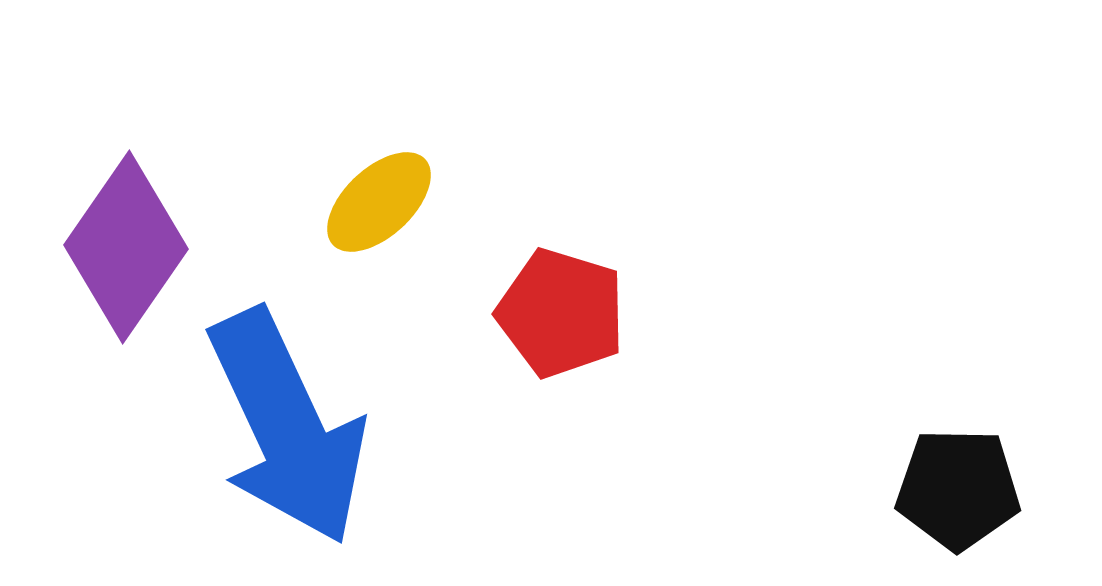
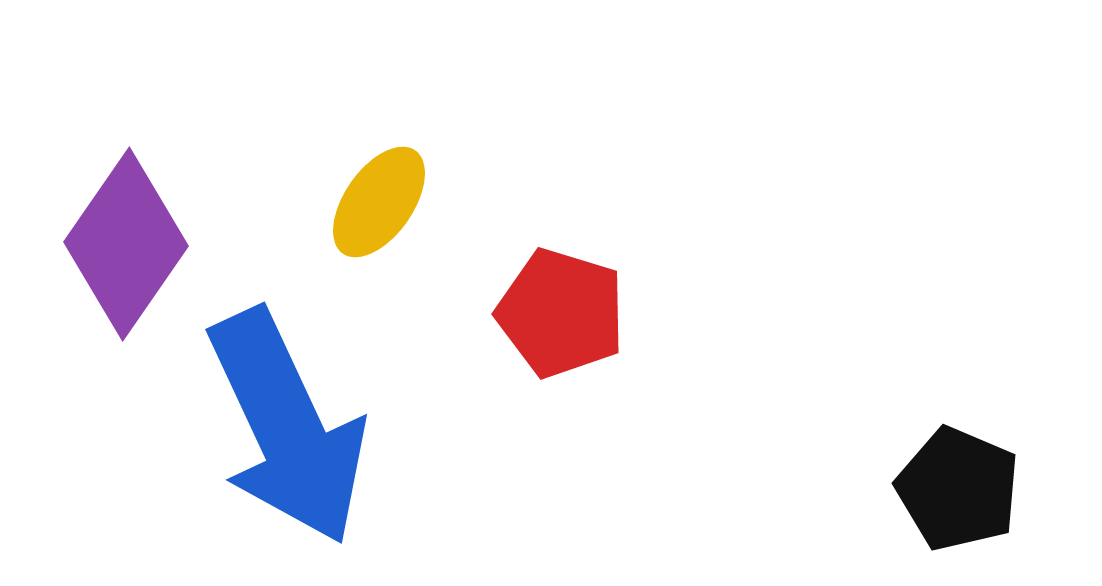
yellow ellipse: rotated 12 degrees counterclockwise
purple diamond: moved 3 px up
black pentagon: rotated 22 degrees clockwise
